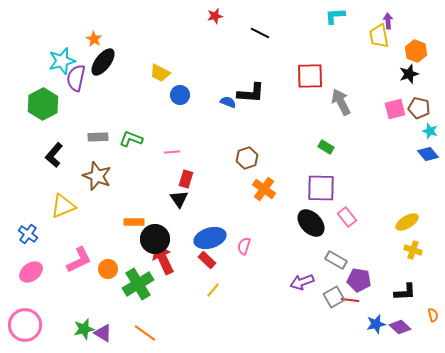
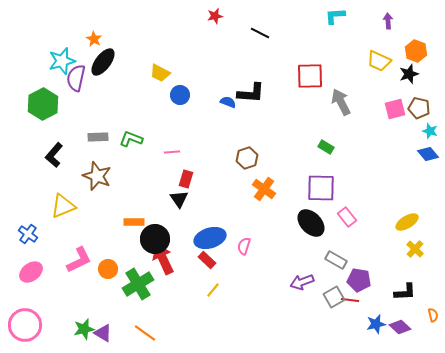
yellow trapezoid at (379, 36): moved 25 px down; rotated 55 degrees counterclockwise
yellow cross at (413, 250): moved 2 px right, 1 px up; rotated 24 degrees clockwise
